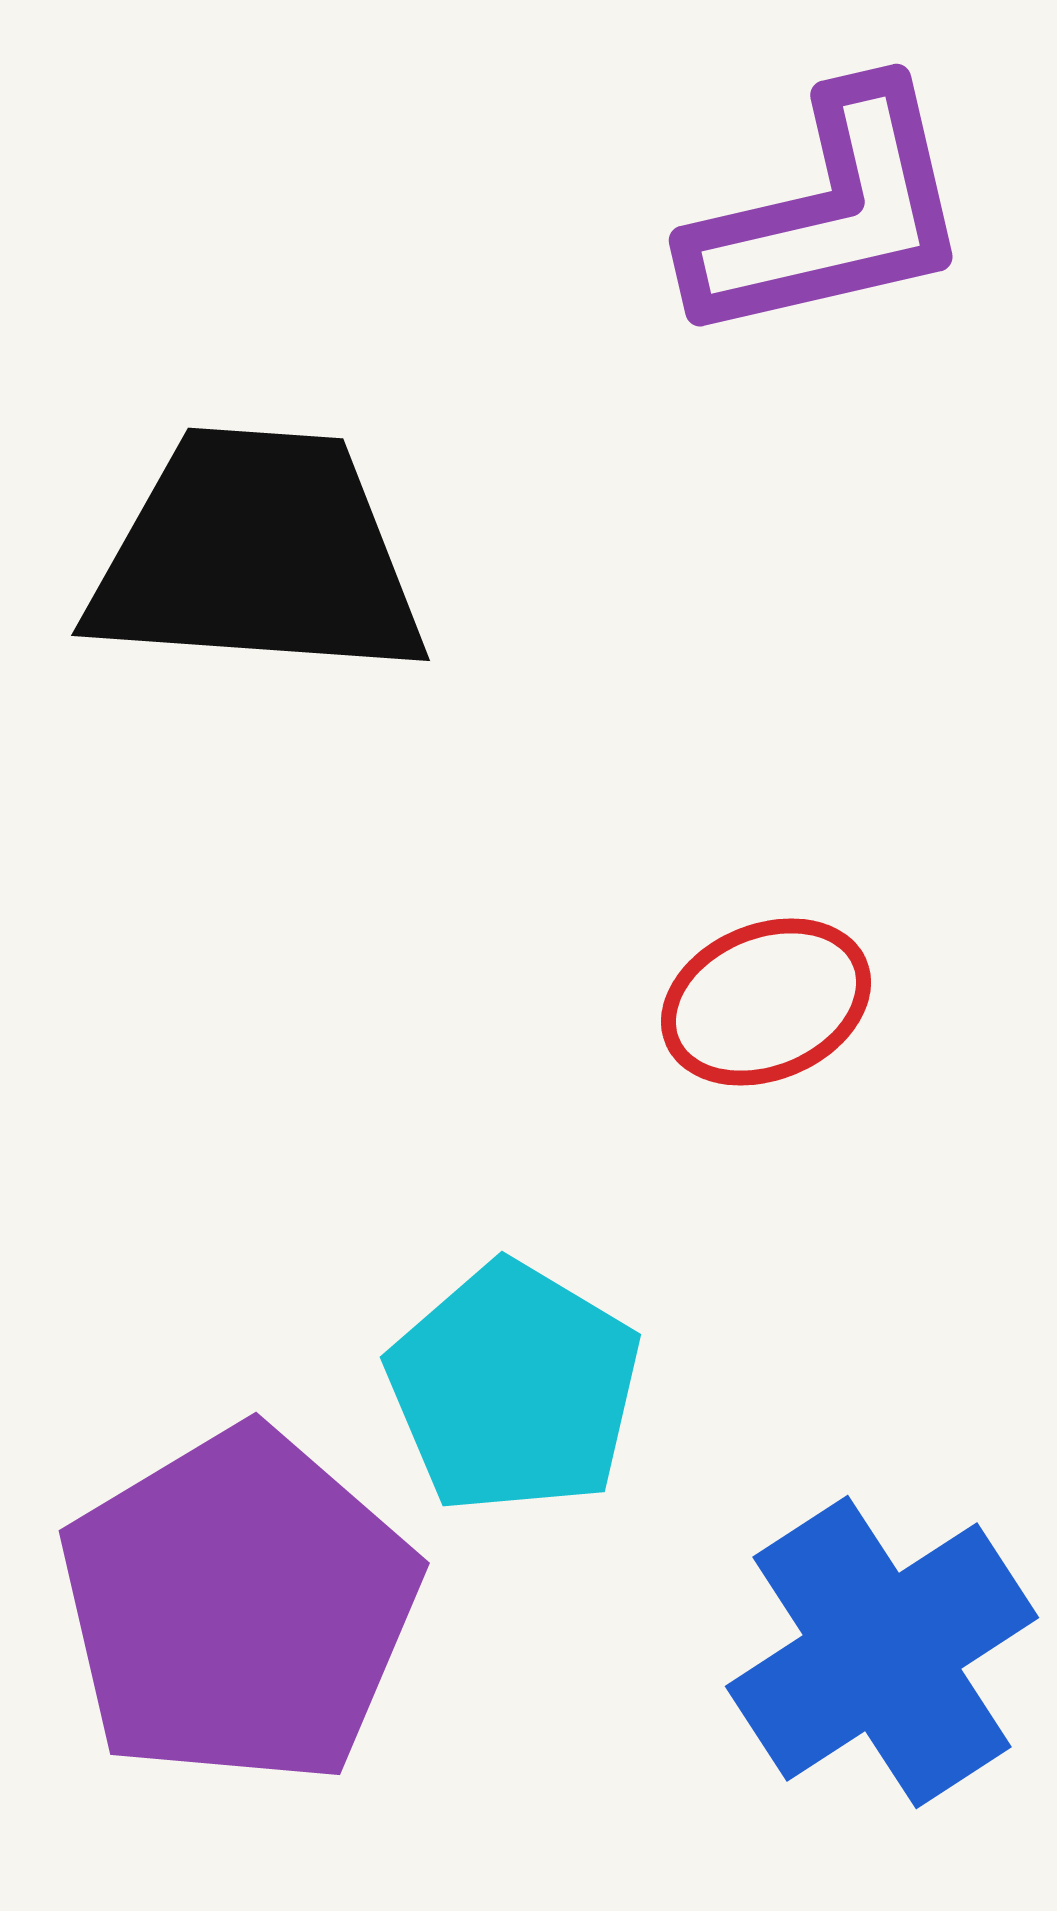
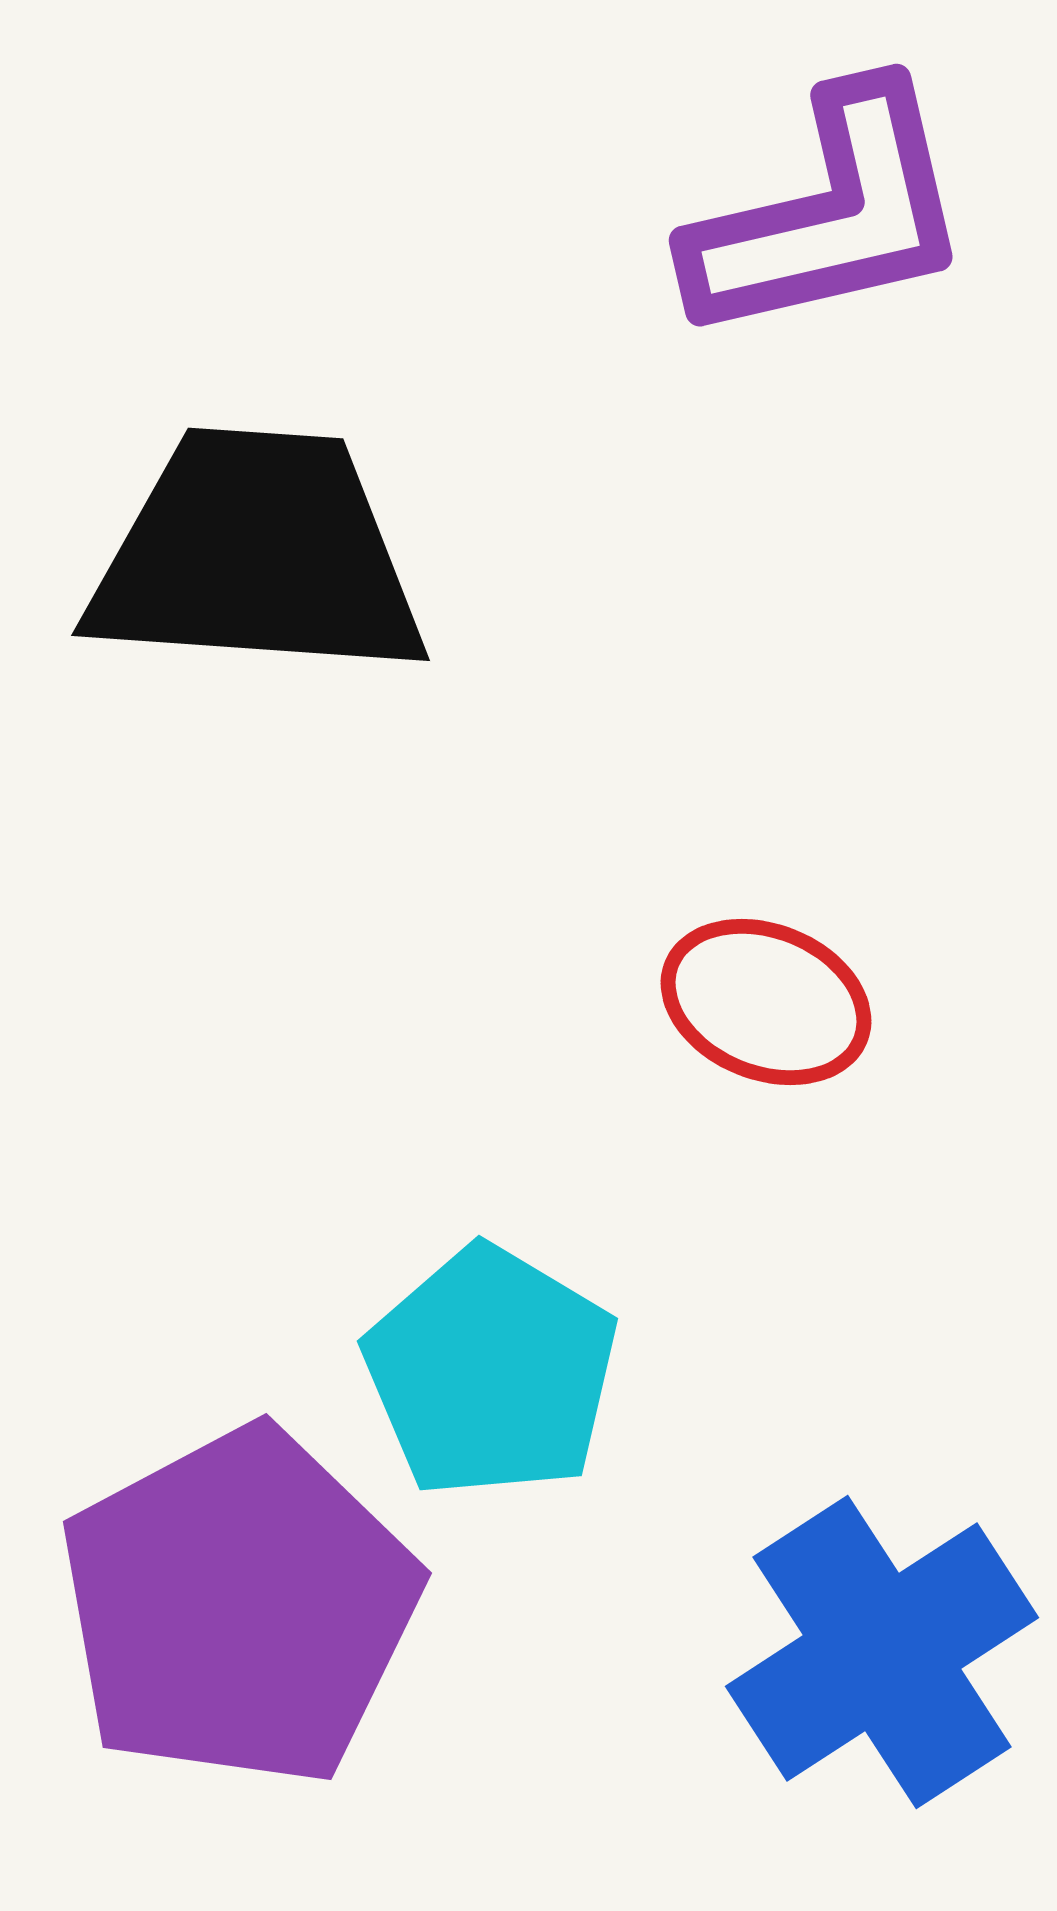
red ellipse: rotated 45 degrees clockwise
cyan pentagon: moved 23 px left, 16 px up
purple pentagon: rotated 3 degrees clockwise
